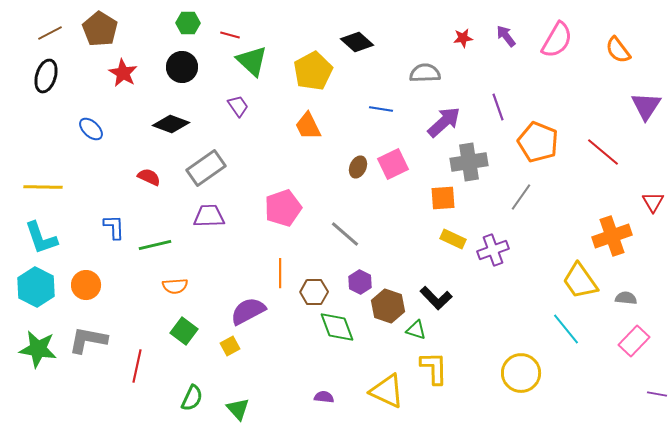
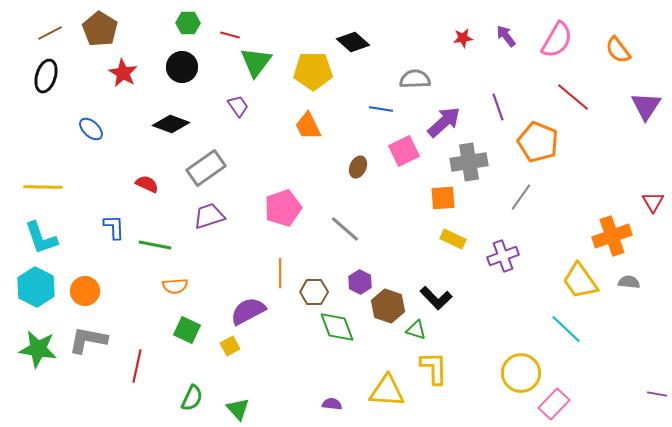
black diamond at (357, 42): moved 4 px left
green triangle at (252, 61): moved 4 px right, 1 px down; rotated 24 degrees clockwise
yellow pentagon at (313, 71): rotated 27 degrees clockwise
gray semicircle at (425, 73): moved 10 px left, 6 px down
red line at (603, 152): moved 30 px left, 55 px up
pink square at (393, 164): moved 11 px right, 13 px up
red semicircle at (149, 177): moved 2 px left, 7 px down
purple trapezoid at (209, 216): rotated 16 degrees counterclockwise
gray line at (345, 234): moved 5 px up
green line at (155, 245): rotated 24 degrees clockwise
purple cross at (493, 250): moved 10 px right, 6 px down
orange circle at (86, 285): moved 1 px left, 6 px down
gray semicircle at (626, 298): moved 3 px right, 16 px up
cyan line at (566, 329): rotated 8 degrees counterclockwise
green square at (184, 331): moved 3 px right, 1 px up; rotated 12 degrees counterclockwise
pink rectangle at (634, 341): moved 80 px left, 63 px down
yellow triangle at (387, 391): rotated 21 degrees counterclockwise
purple semicircle at (324, 397): moved 8 px right, 7 px down
